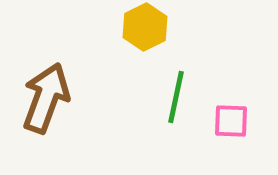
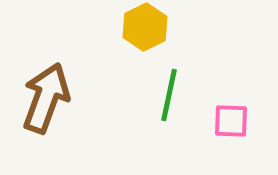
green line: moved 7 px left, 2 px up
